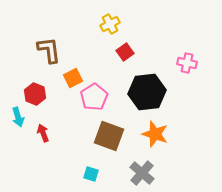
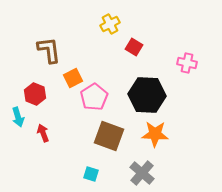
red square: moved 9 px right, 5 px up; rotated 24 degrees counterclockwise
black hexagon: moved 3 px down; rotated 9 degrees clockwise
orange star: rotated 16 degrees counterclockwise
